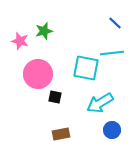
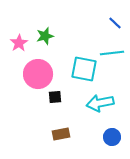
green star: moved 1 px right, 5 px down
pink star: moved 1 px left, 2 px down; rotated 24 degrees clockwise
cyan square: moved 2 px left, 1 px down
black square: rotated 16 degrees counterclockwise
cyan arrow: rotated 20 degrees clockwise
blue circle: moved 7 px down
